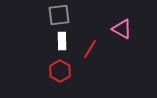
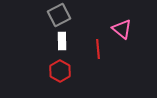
gray square: rotated 20 degrees counterclockwise
pink triangle: rotated 10 degrees clockwise
red line: moved 8 px right; rotated 36 degrees counterclockwise
